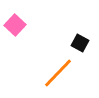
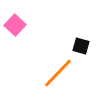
black square: moved 1 px right, 3 px down; rotated 12 degrees counterclockwise
